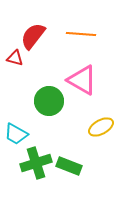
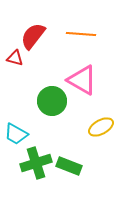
green circle: moved 3 px right
